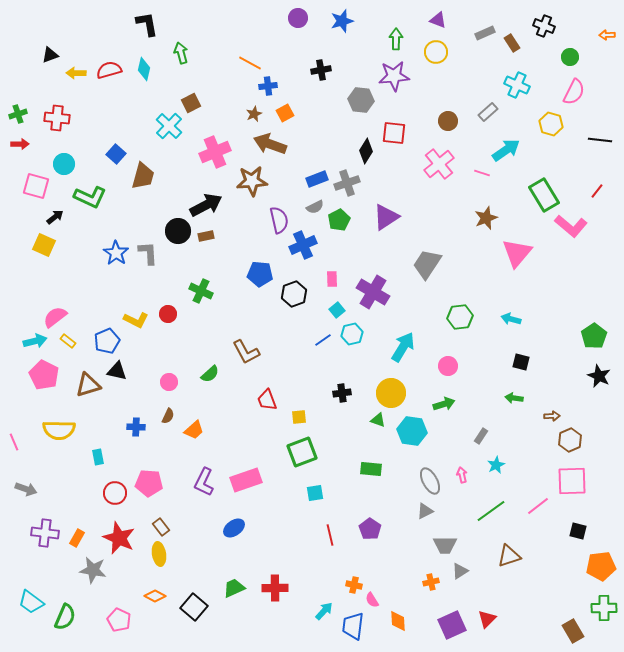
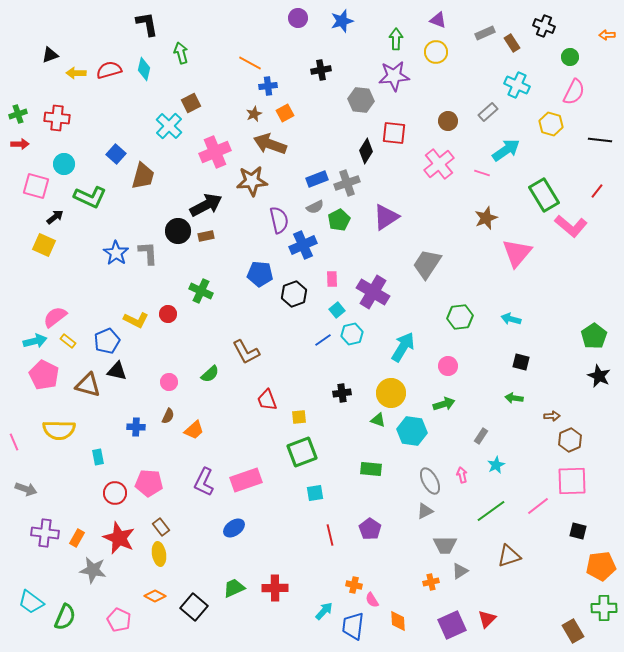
brown triangle at (88, 385): rotated 32 degrees clockwise
